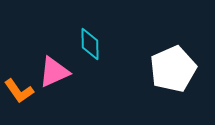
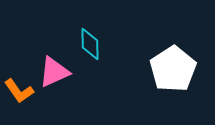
white pentagon: rotated 9 degrees counterclockwise
